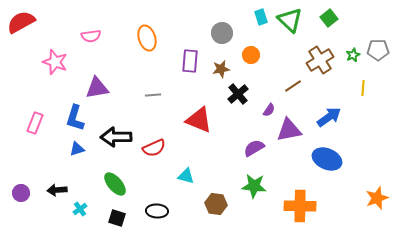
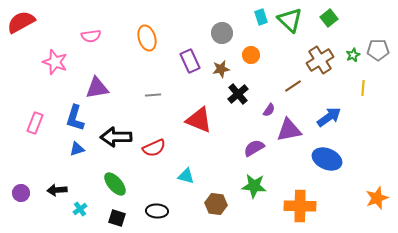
purple rectangle at (190, 61): rotated 30 degrees counterclockwise
